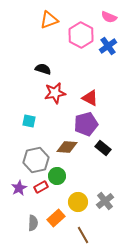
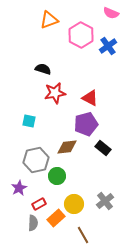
pink semicircle: moved 2 px right, 4 px up
brown diamond: rotated 10 degrees counterclockwise
red rectangle: moved 2 px left, 17 px down
yellow circle: moved 4 px left, 2 px down
